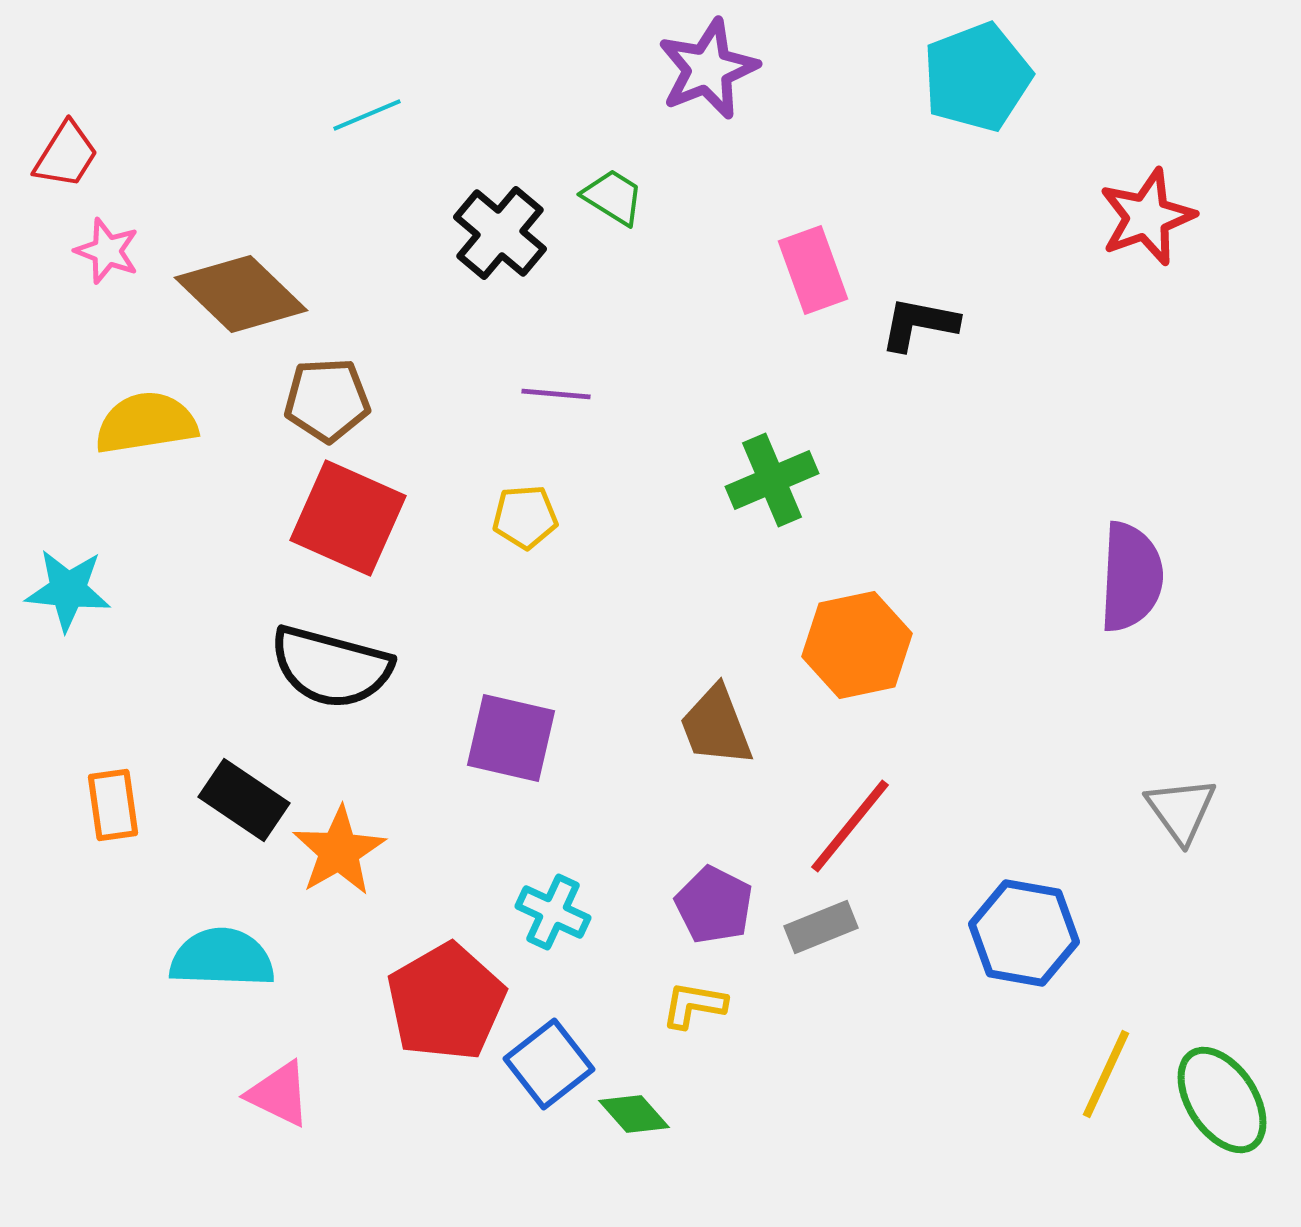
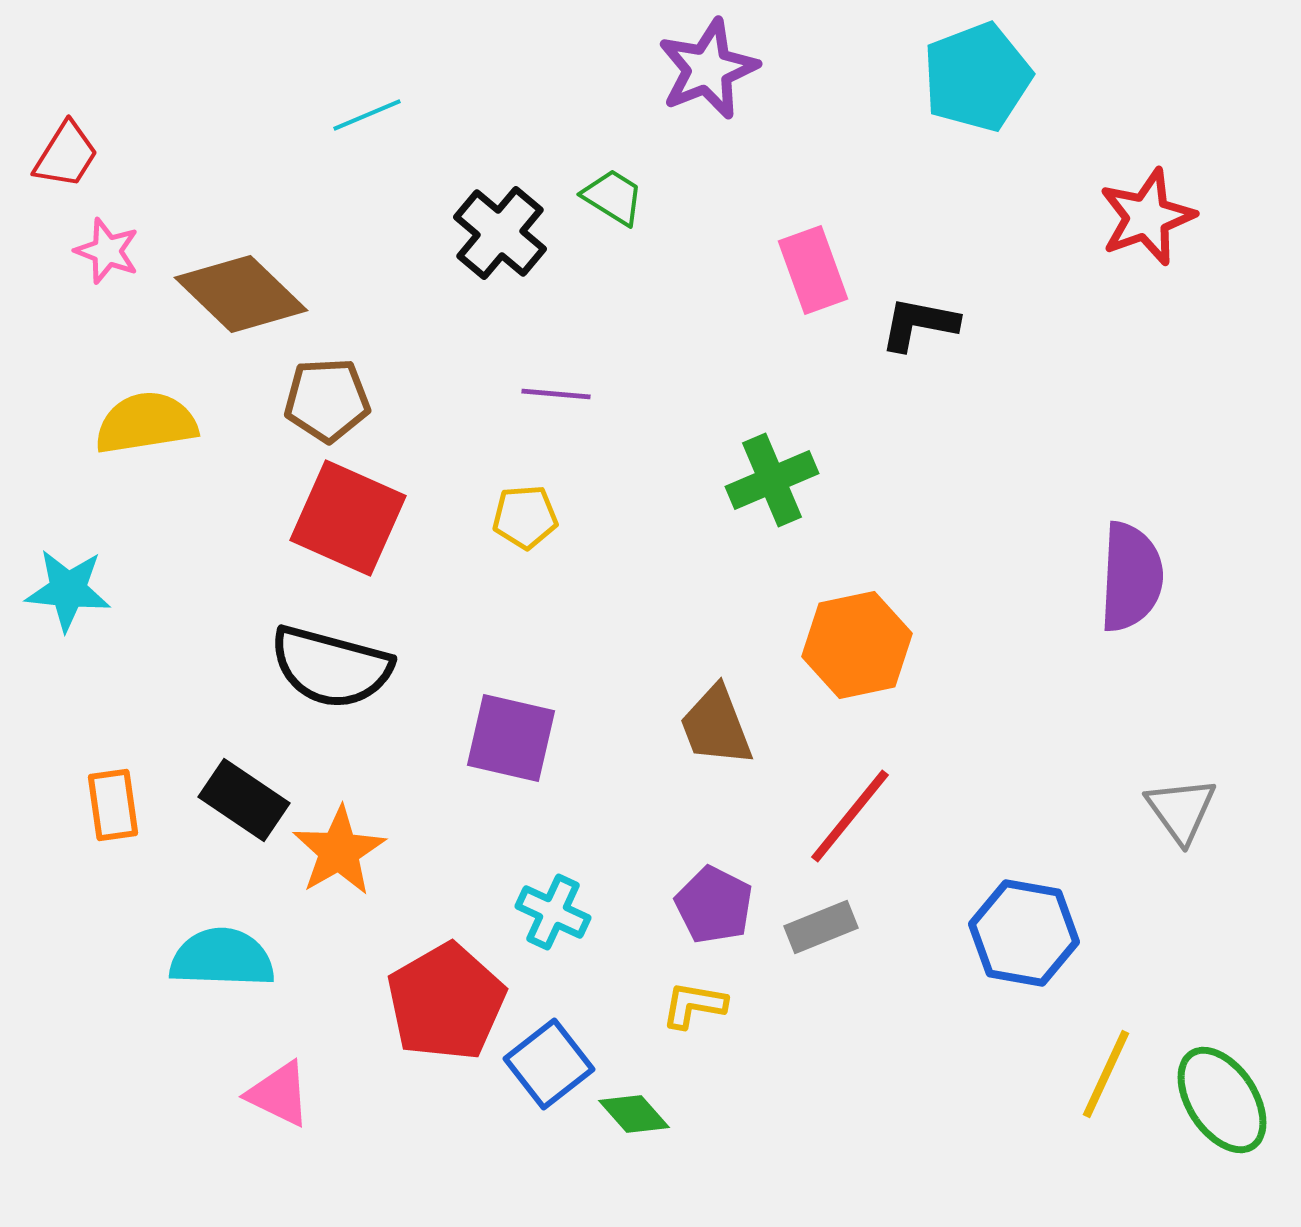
red line: moved 10 px up
